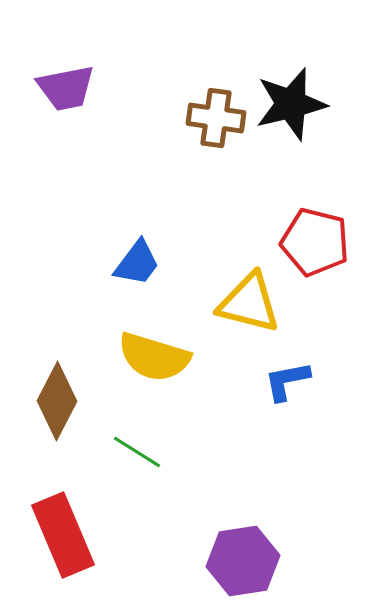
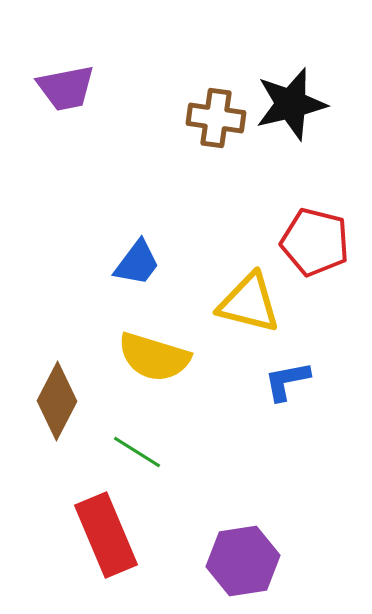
red rectangle: moved 43 px right
